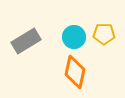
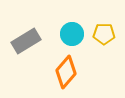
cyan circle: moved 2 px left, 3 px up
orange diamond: moved 9 px left; rotated 28 degrees clockwise
